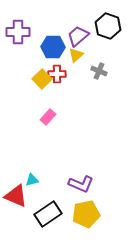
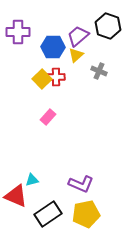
red cross: moved 1 px left, 3 px down
